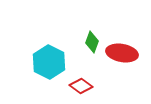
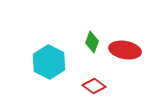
red ellipse: moved 3 px right, 3 px up
red diamond: moved 13 px right
